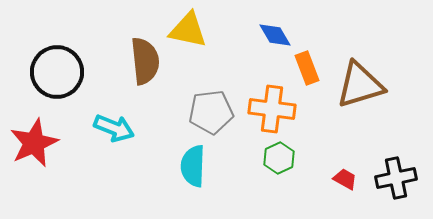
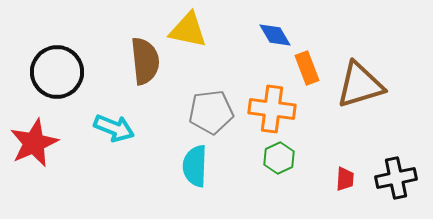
cyan semicircle: moved 2 px right
red trapezoid: rotated 65 degrees clockwise
